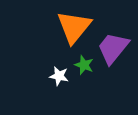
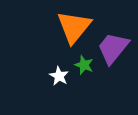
white star: rotated 18 degrees clockwise
